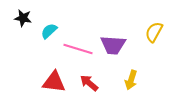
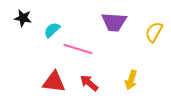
cyan semicircle: moved 3 px right, 1 px up
purple trapezoid: moved 1 px right, 23 px up
